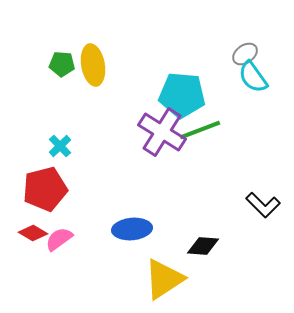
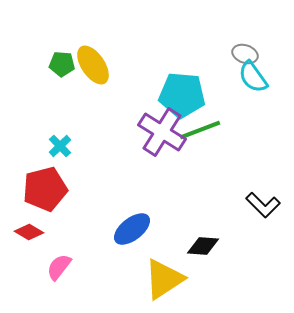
gray ellipse: rotated 55 degrees clockwise
yellow ellipse: rotated 24 degrees counterclockwise
blue ellipse: rotated 33 degrees counterclockwise
red diamond: moved 4 px left, 1 px up
pink semicircle: moved 28 px down; rotated 16 degrees counterclockwise
